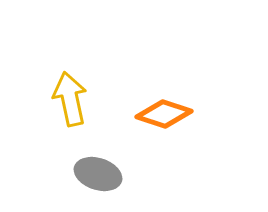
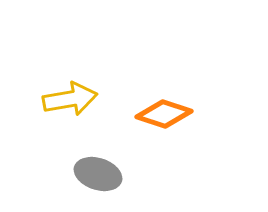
yellow arrow: rotated 92 degrees clockwise
